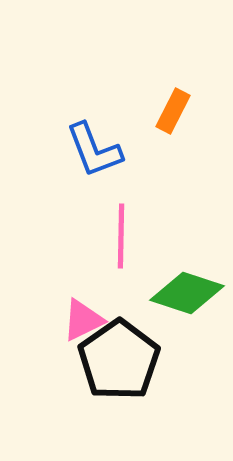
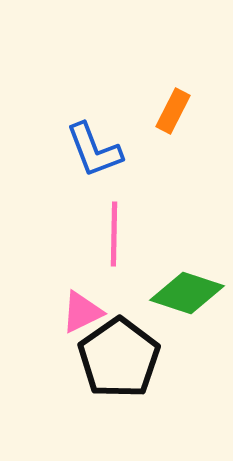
pink line: moved 7 px left, 2 px up
pink triangle: moved 1 px left, 8 px up
black pentagon: moved 2 px up
